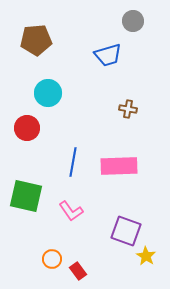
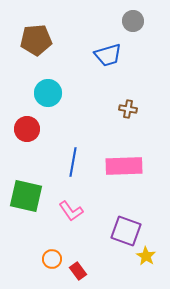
red circle: moved 1 px down
pink rectangle: moved 5 px right
